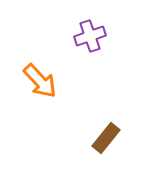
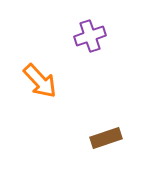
brown rectangle: rotated 32 degrees clockwise
